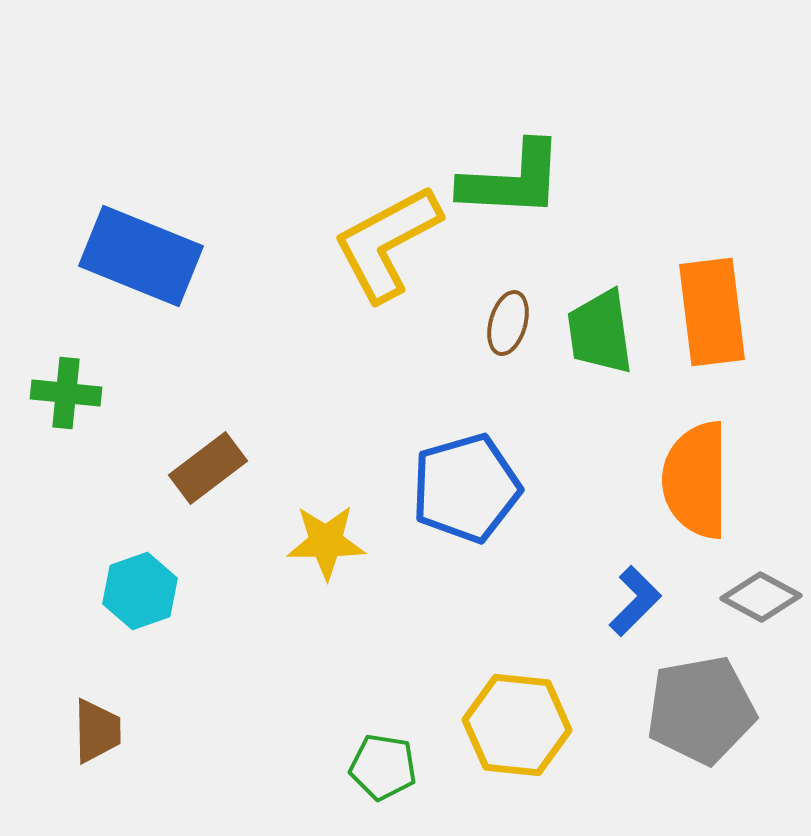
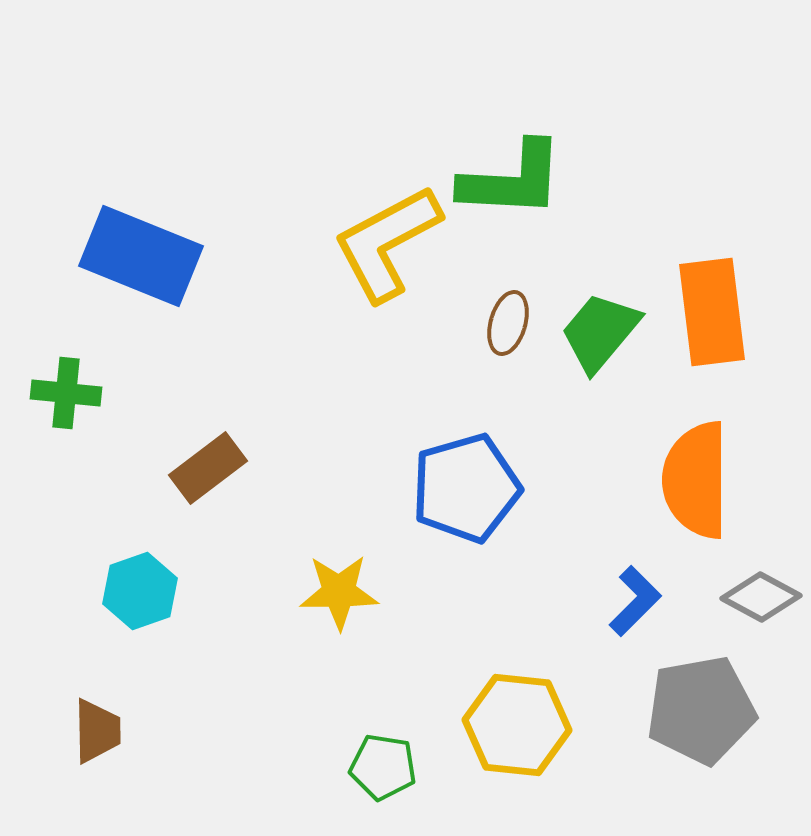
green trapezoid: rotated 48 degrees clockwise
yellow star: moved 13 px right, 50 px down
